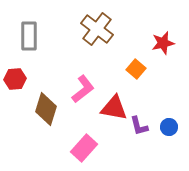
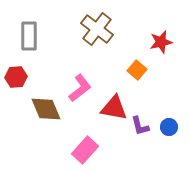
red star: moved 2 px left, 1 px up
orange square: moved 1 px right, 1 px down
red hexagon: moved 1 px right, 2 px up
pink L-shape: moved 3 px left, 1 px up
brown diamond: rotated 40 degrees counterclockwise
purple L-shape: moved 1 px right
pink rectangle: moved 1 px right, 2 px down
